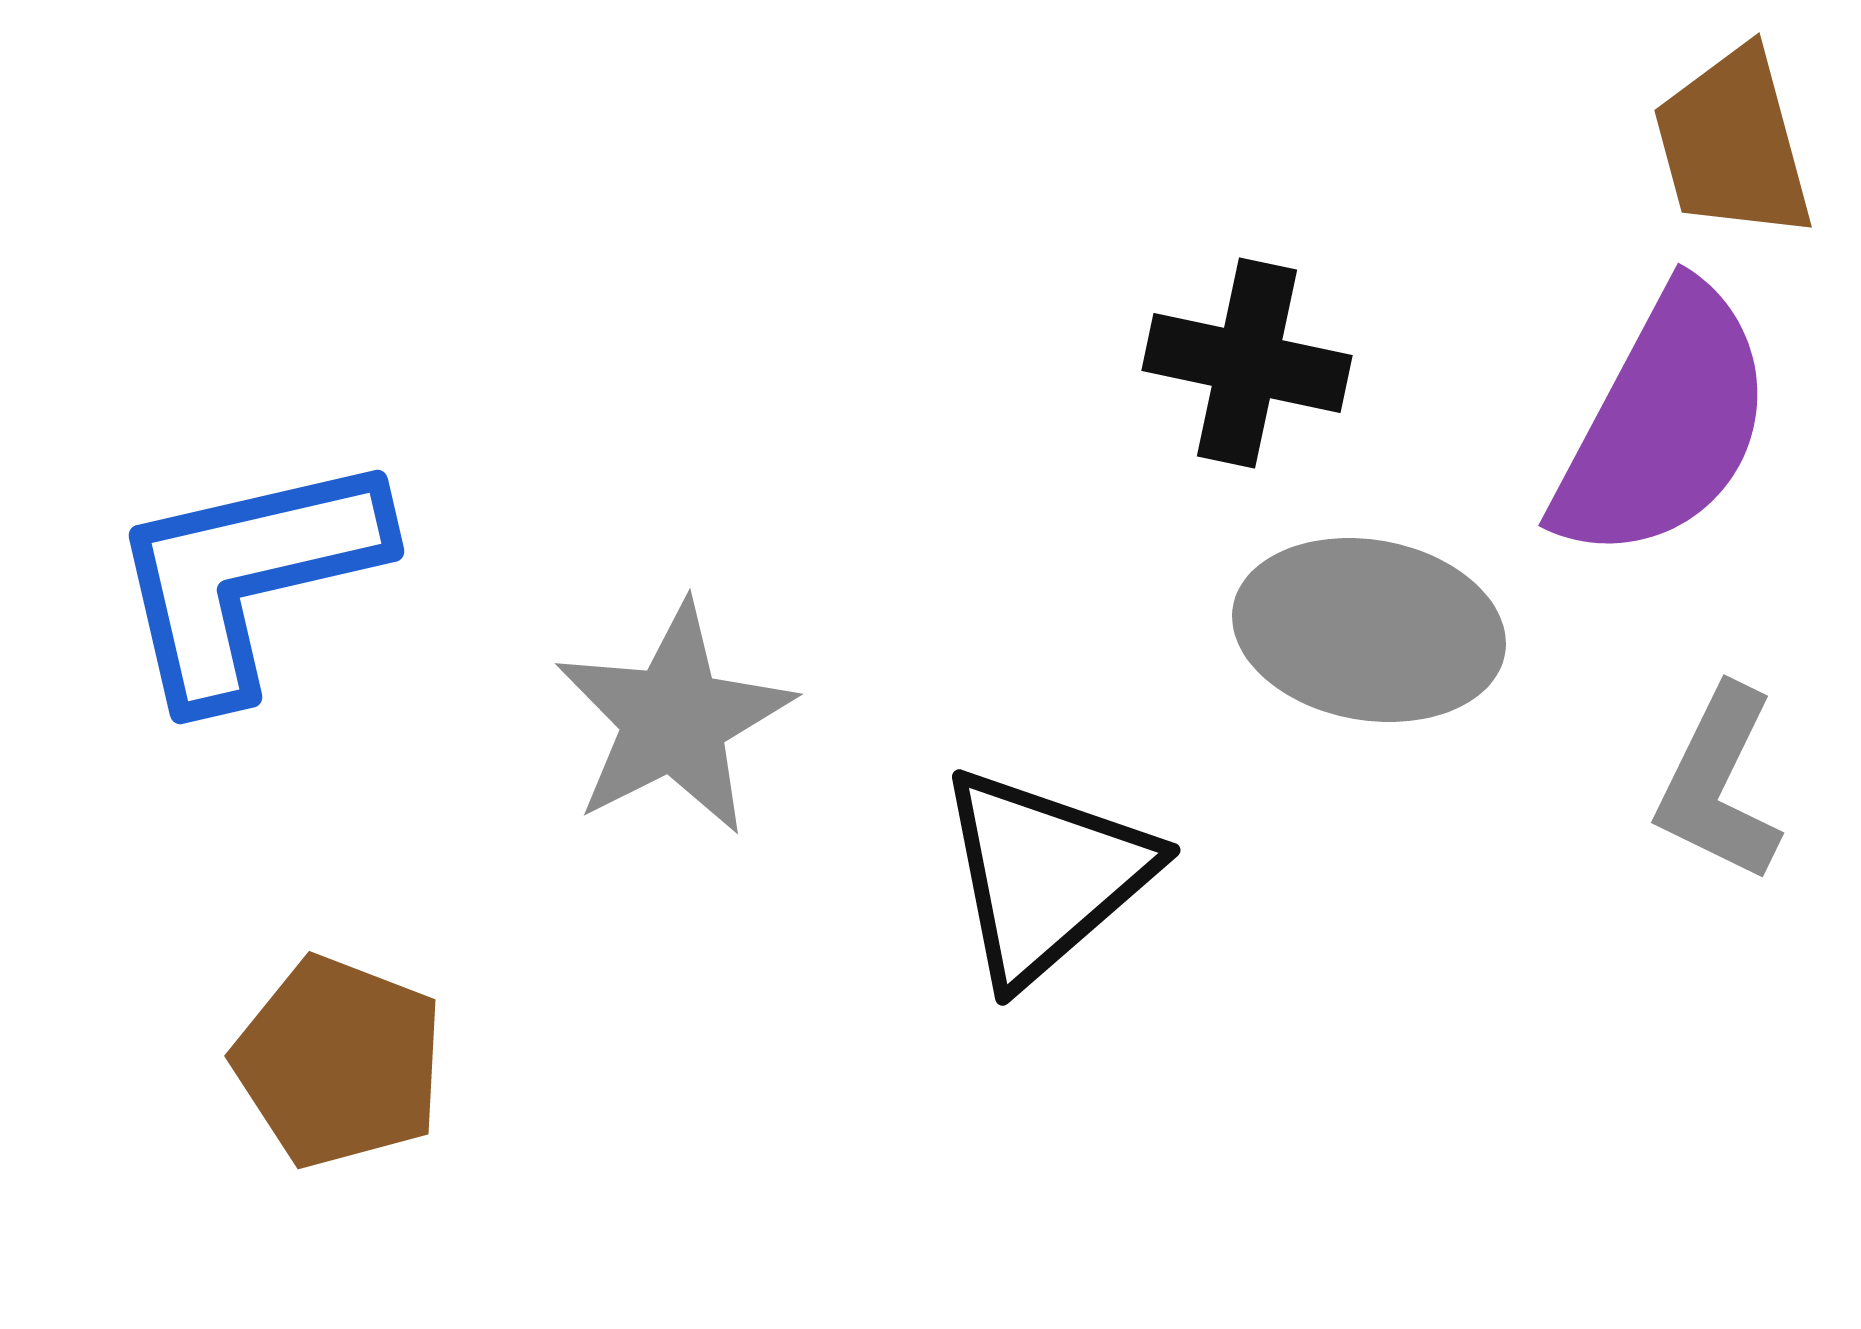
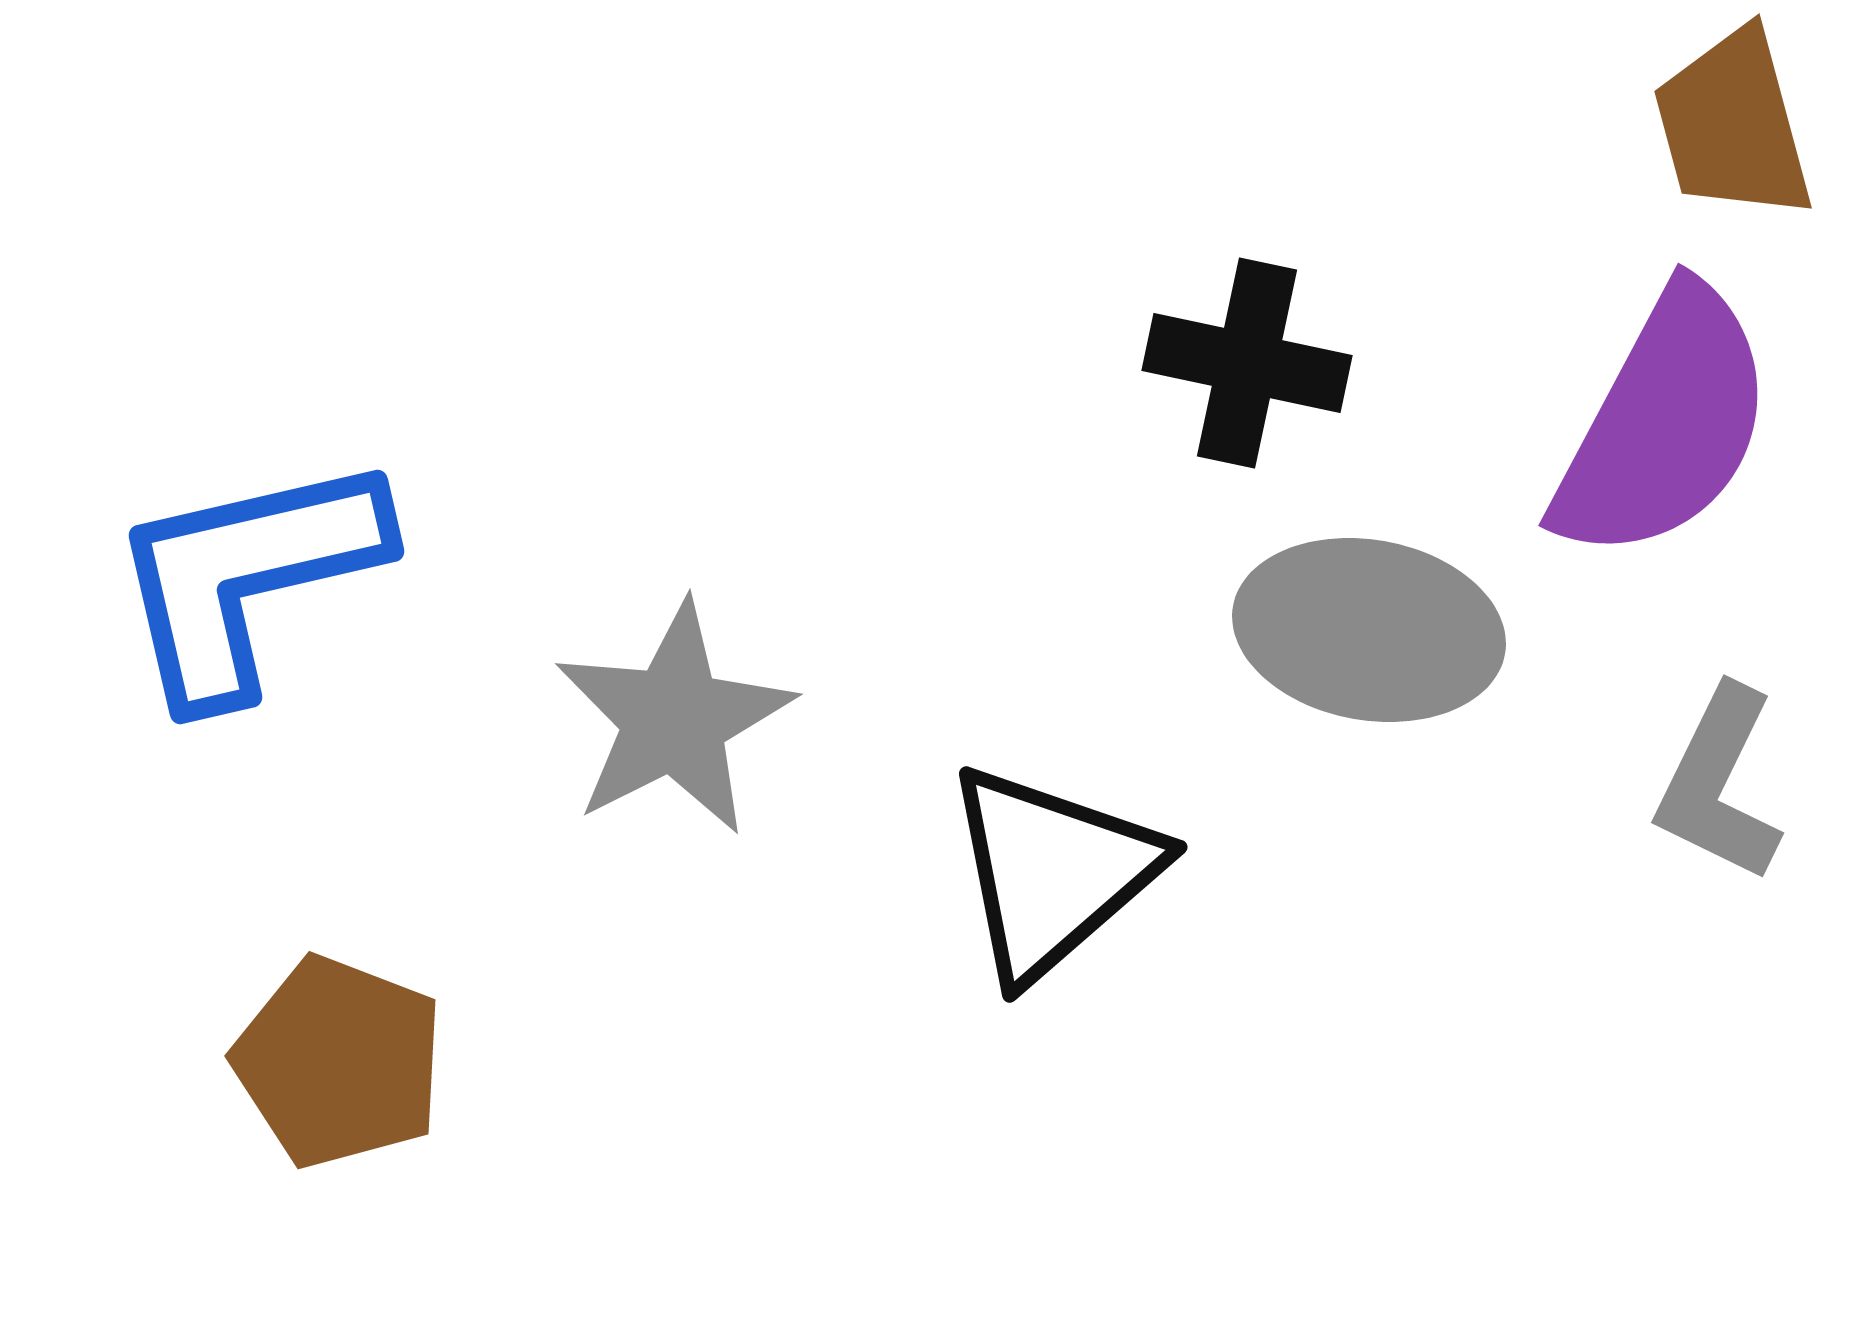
brown trapezoid: moved 19 px up
black triangle: moved 7 px right, 3 px up
